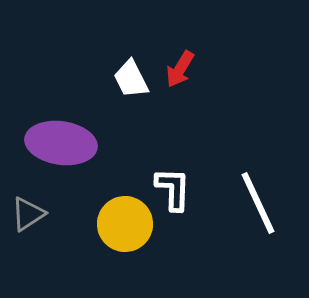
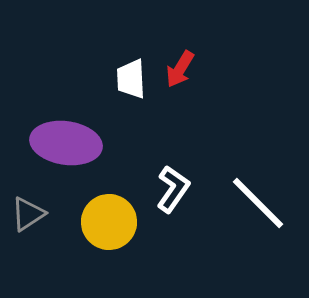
white trapezoid: rotated 24 degrees clockwise
purple ellipse: moved 5 px right
white L-shape: rotated 33 degrees clockwise
white line: rotated 20 degrees counterclockwise
yellow circle: moved 16 px left, 2 px up
